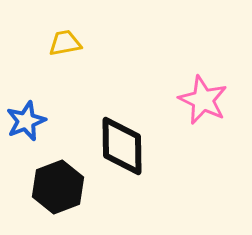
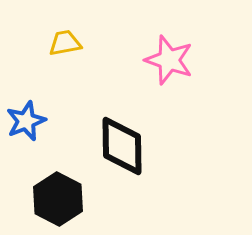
pink star: moved 34 px left, 40 px up; rotated 6 degrees counterclockwise
black hexagon: moved 12 px down; rotated 12 degrees counterclockwise
